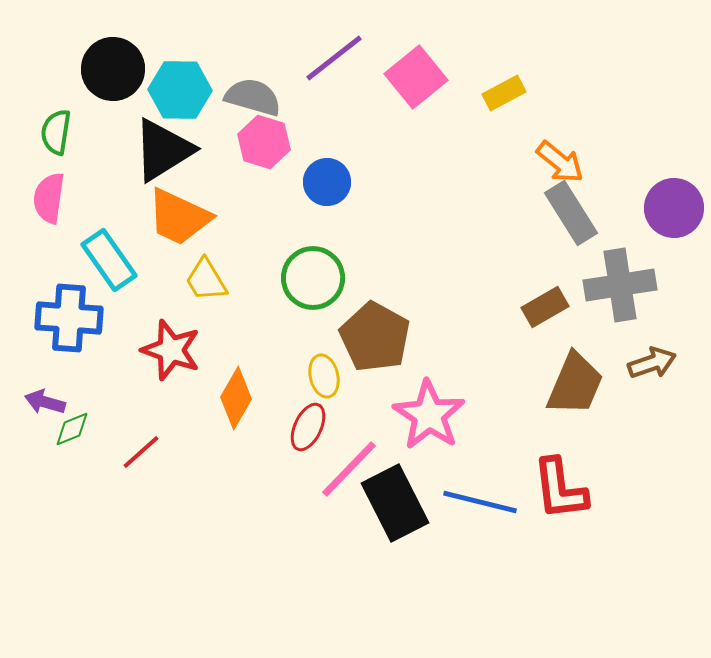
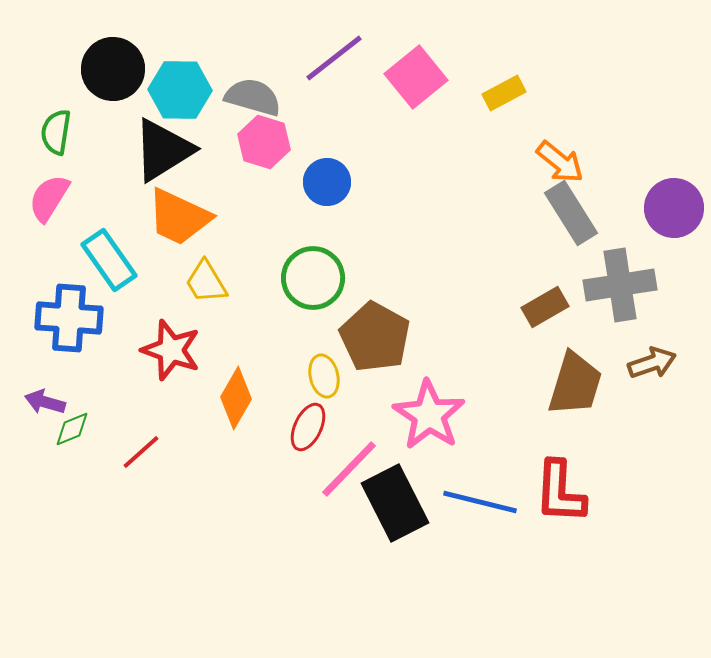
pink semicircle: rotated 24 degrees clockwise
yellow trapezoid: moved 2 px down
brown trapezoid: rotated 6 degrees counterclockwise
red L-shape: moved 3 px down; rotated 10 degrees clockwise
